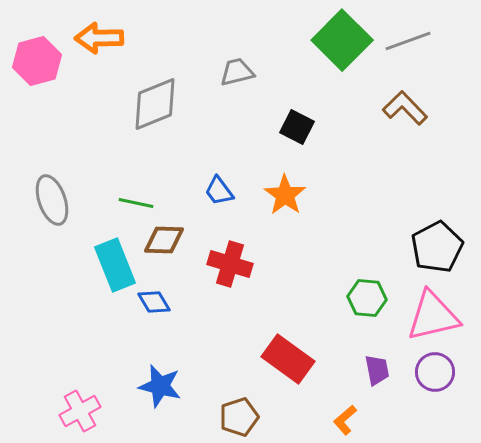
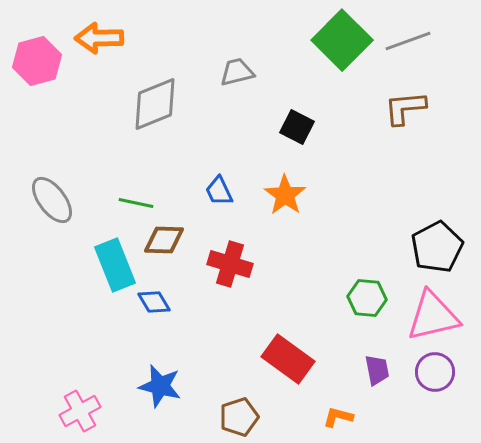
brown L-shape: rotated 51 degrees counterclockwise
blue trapezoid: rotated 12 degrees clockwise
gray ellipse: rotated 18 degrees counterclockwise
orange L-shape: moved 7 px left, 3 px up; rotated 56 degrees clockwise
